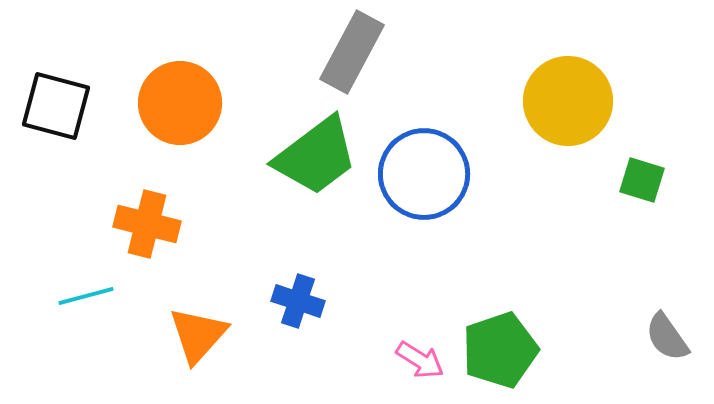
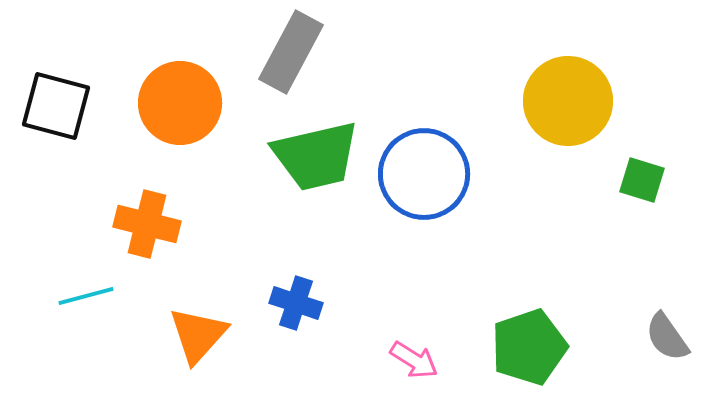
gray rectangle: moved 61 px left
green trapezoid: rotated 24 degrees clockwise
blue cross: moved 2 px left, 2 px down
green pentagon: moved 29 px right, 3 px up
pink arrow: moved 6 px left
